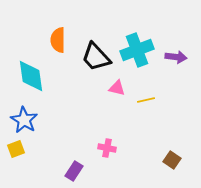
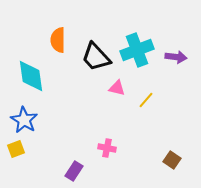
yellow line: rotated 36 degrees counterclockwise
